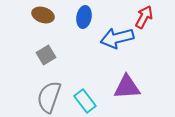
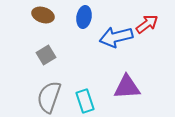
red arrow: moved 3 px right, 7 px down; rotated 25 degrees clockwise
blue arrow: moved 1 px left, 1 px up
cyan rectangle: rotated 20 degrees clockwise
